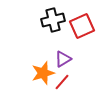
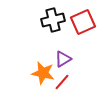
red square: moved 1 px right, 4 px up
orange star: rotated 30 degrees clockwise
